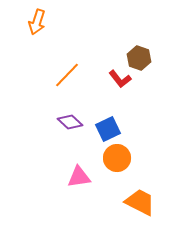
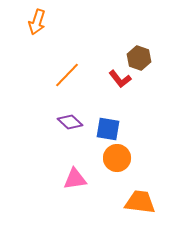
blue square: rotated 35 degrees clockwise
pink triangle: moved 4 px left, 2 px down
orange trapezoid: rotated 20 degrees counterclockwise
